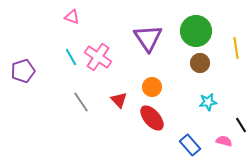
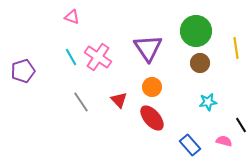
purple triangle: moved 10 px down
